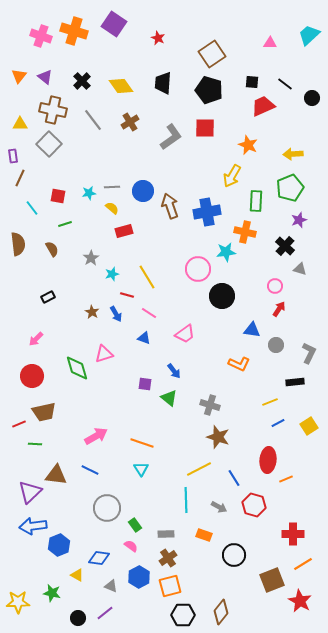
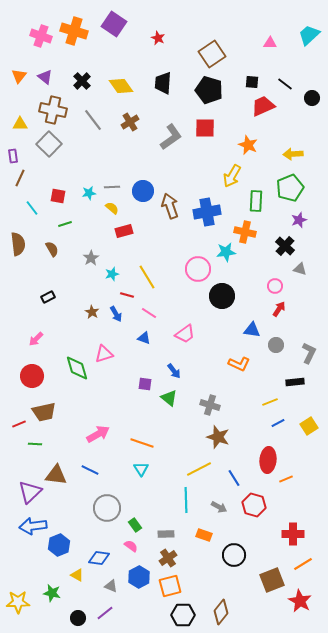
pink arrow at (96, 436): moved 2 px right, 2 px up
